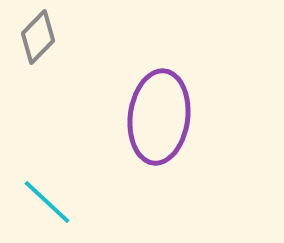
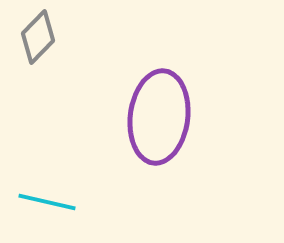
cyan line: rotated 30 degrees counterclockwise
